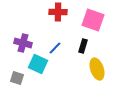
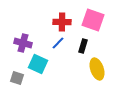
red cross: moved 4 px right, 10 px down
blue line: moved 3 px right, 5 px up
